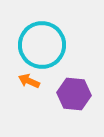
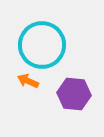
orange arrow: moved 1 px left
